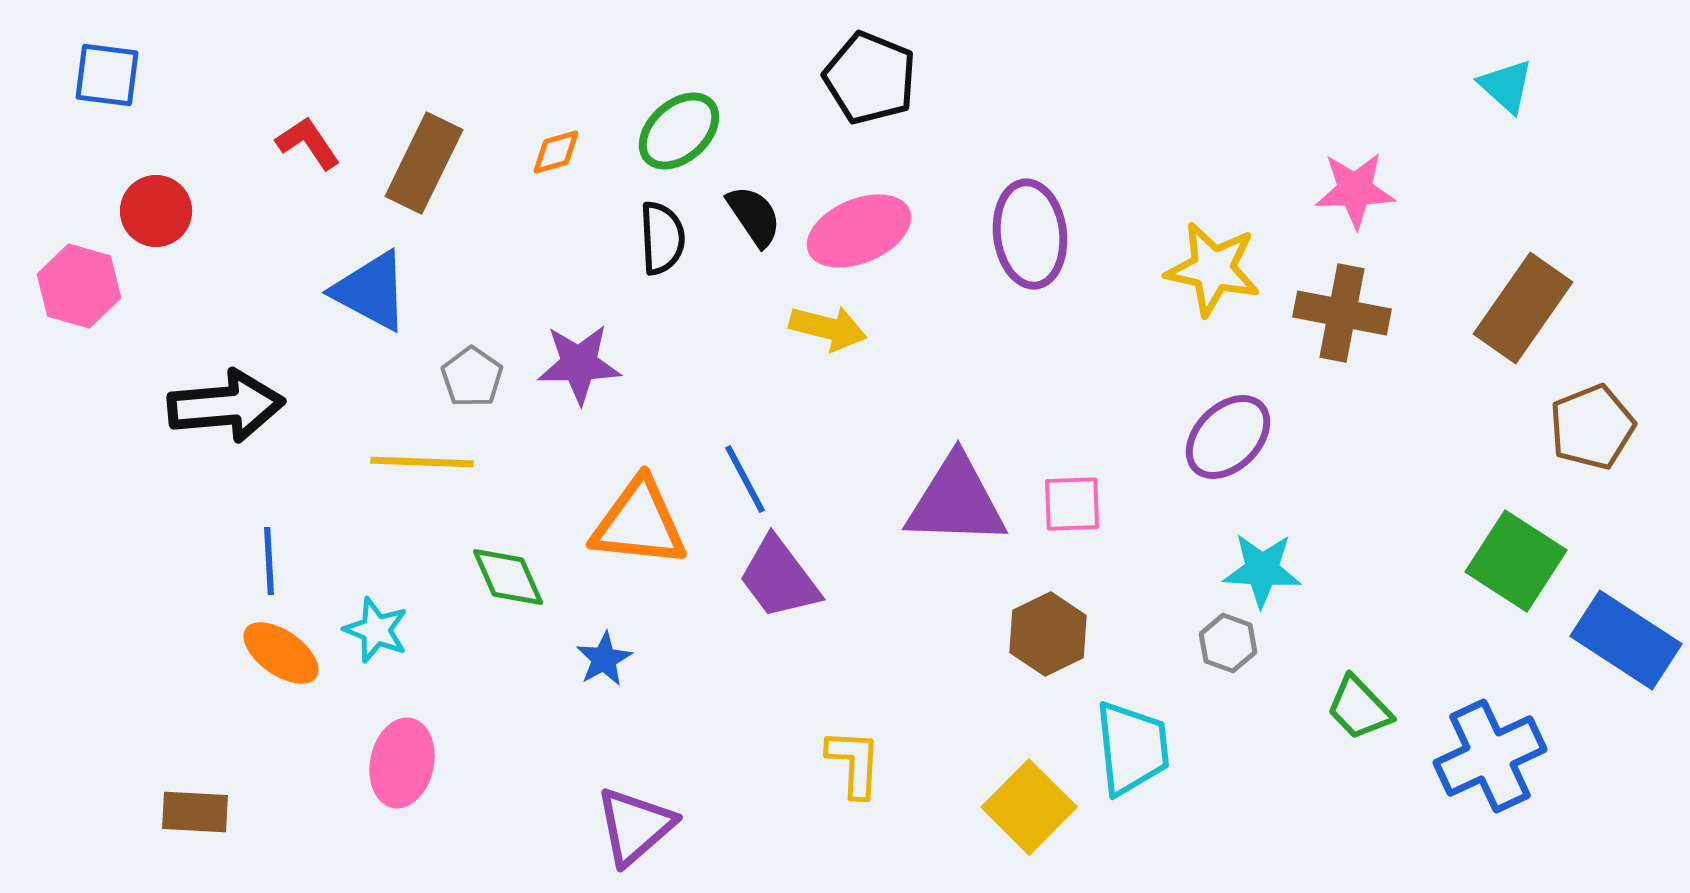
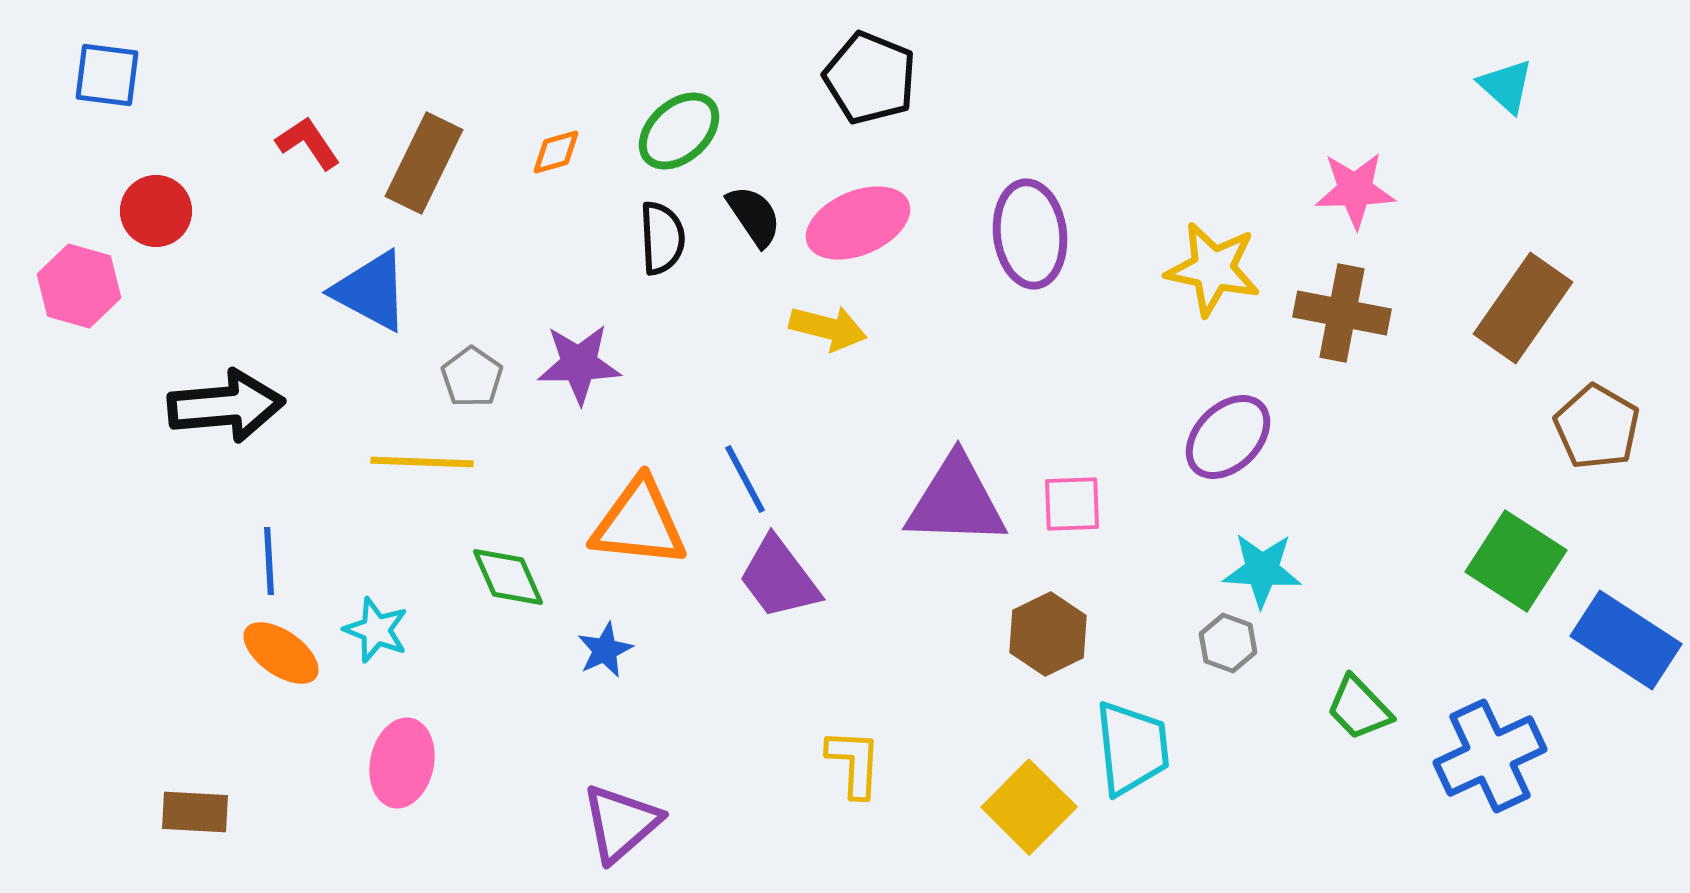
pink ellipse at (859, 231): moved 1 px left, 8 px up
brown pentagon at (1592, 427): moved 5 px right; rotated 20 degrees counterclockwise
blue star at (604, 659): moved 1 px right, 9 px up; rotated 4 degrees clockwise
purple triangle at (635, 826): moved 14 px left, 3 px up
